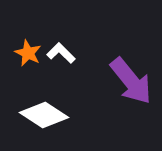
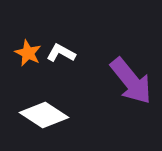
white L-shape: rotated 16 degrees counterclockwise
